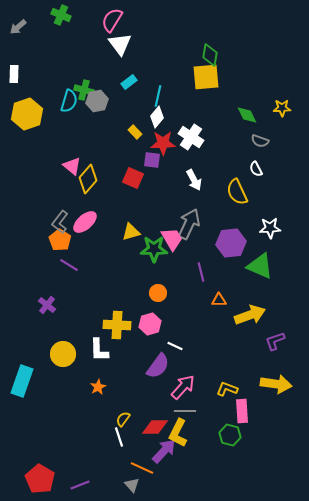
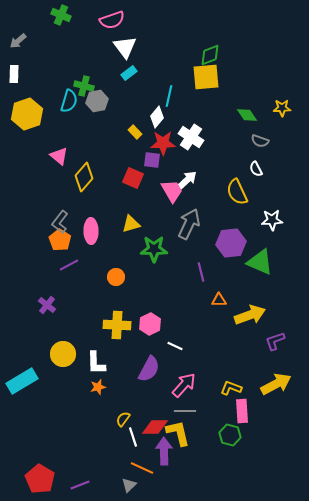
pink semicircle at (112, 20): rotated 140 degrees counterclockwise
gray arrow at (18, 27): moved 14 px down
white triangle at (120, 44): moved 5 px right, 3 px down
green diamond at (210, 55): rotated 60 degrees clockwise
cyan rectangle at (129, 82): moved 9 px up
green cross at (84, 90): moved 4 px up
cyan line at (158, 96): moved 11 px right
green diamond at (247, 115): rotated 10 degrees counterclockwise
pink triangle at (72, 166): moved 13 px left, 10 px up
yellow diamond at (88, 179): moved 4 px left, 2 px up
white arrow at (194, 180): moved 7 px left; rotated 105 degrees counterclockwise
pink ellipse at (85, 222): moved 6 px right, 9 px down; rotated 50 degrees counterclockwise
white star at (270, 228): moved 2 px right, 8 px up
yellow triangle at (131, 232): moved 8 px up
pink trapezoid at (172, 239): moved 48 px up
purple line at (69, 265): rotated 60 degrees counterclockwise
green triangle at (260, 266): moved 4 px up
orange circle at (158, 293): moved 42 px left, 16 px up
pink hexagon at (150, 324): rotated 10 degrees counterclockwise
white L-shape at (99, 350): moved 3 px left, 13 px down
purple semicircle at (158, 366): moved 9 px left, 3 px down; rotated 8 degrees counterclockwise
cyan rectangle at (22, 381): rotated 40 degrees clockwise
yellow arrow at (276, 384): rotated 36 degrees counterclockwise
orange star at (98, 387): rotated 14 degrees clockwise
pink arrow at (183, 387): moved 1 px right, 2 px up
yellow L-shape at (227, 389): moved 4 px right, 1 px up
yellow L-shape at (178, 433): rotated 140 degrees clockwise
white line at (119, 437): moved 14 px right
purple arrow at (164, 451): rotated 44 degrees counterclockwise
gray triangle at (132, 485): moved 3 px left; rotated 28 degrees clockwise
